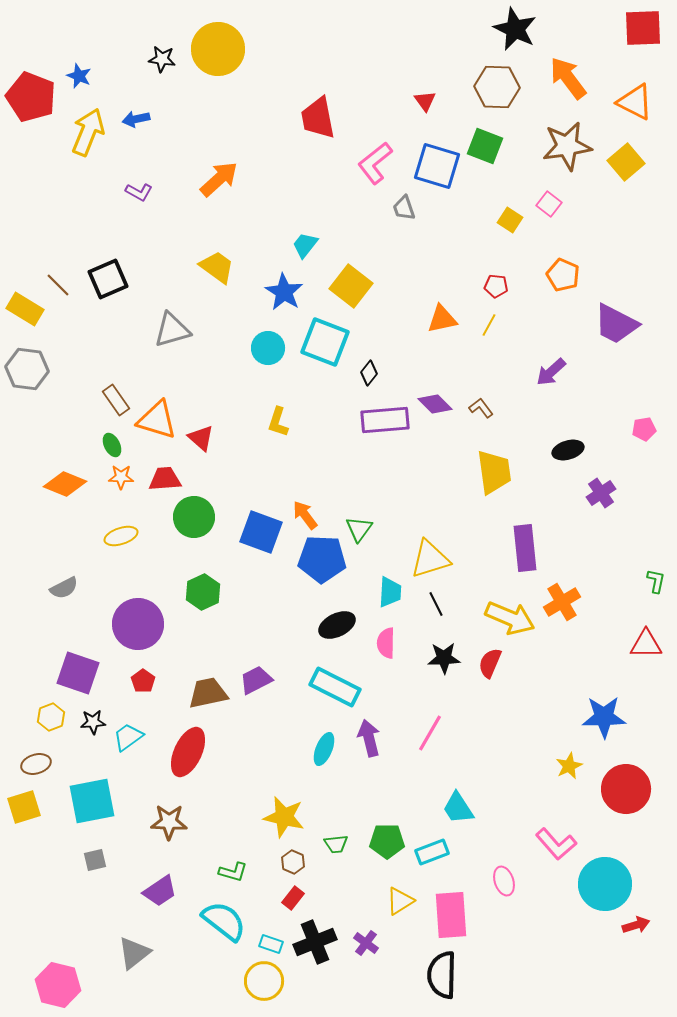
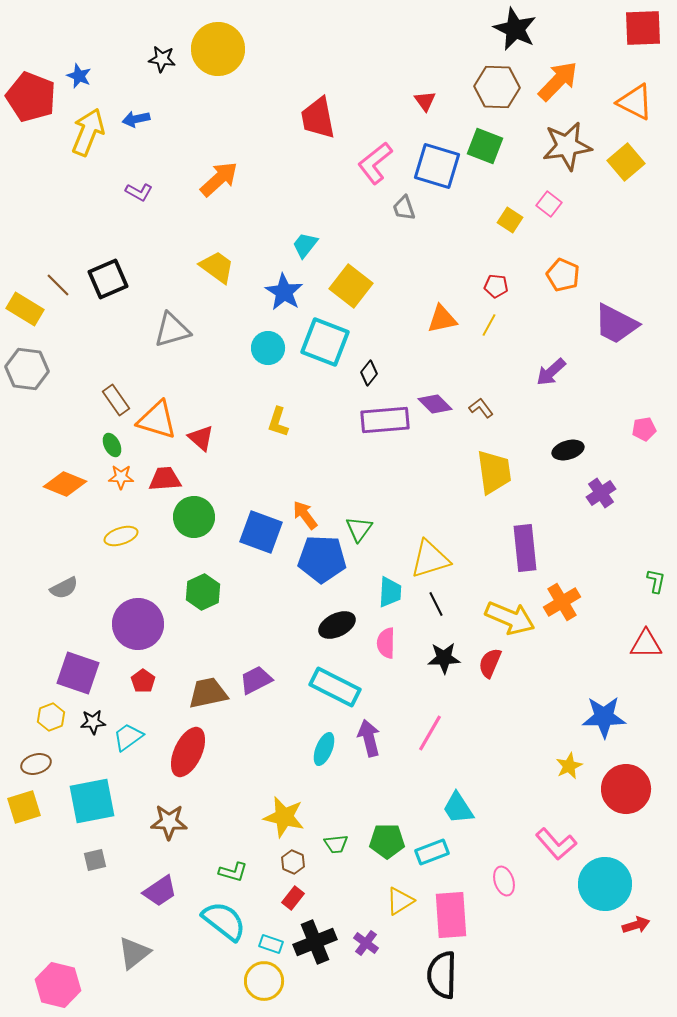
orange arrow at (568, 78): moved 10 px left, 3 px down; rotated 81 degrees clockwise
